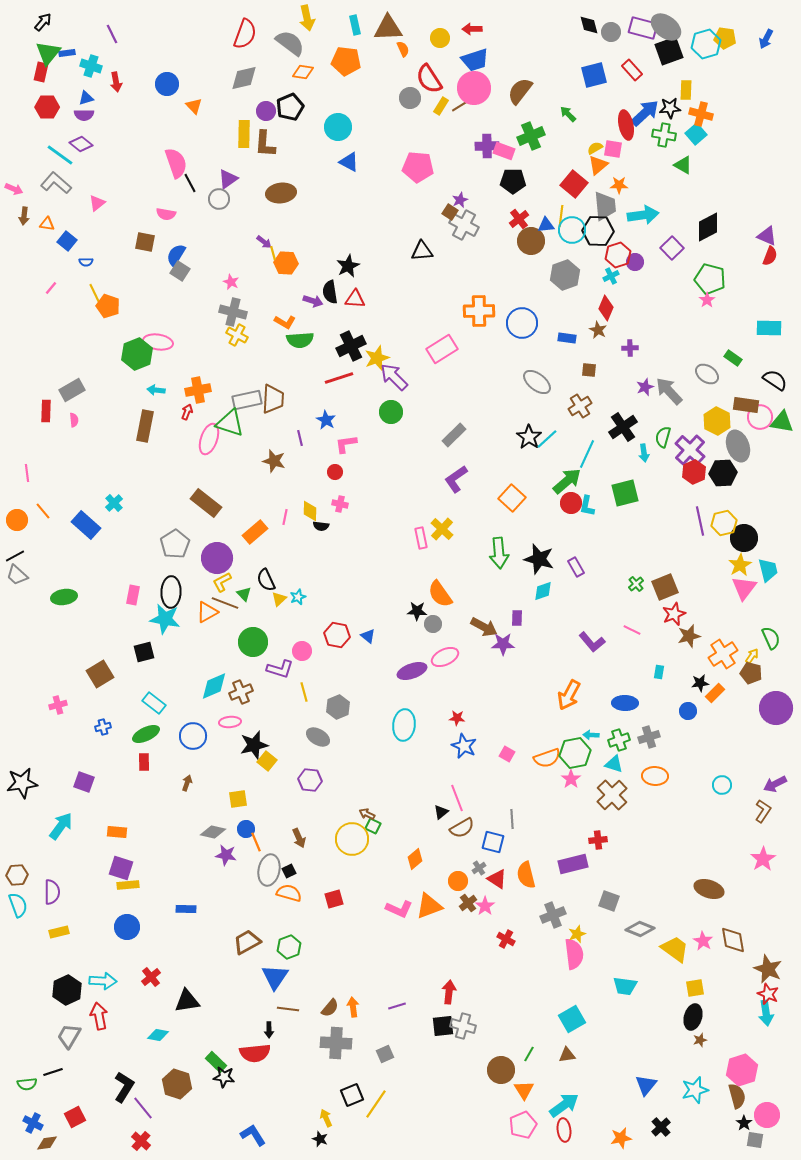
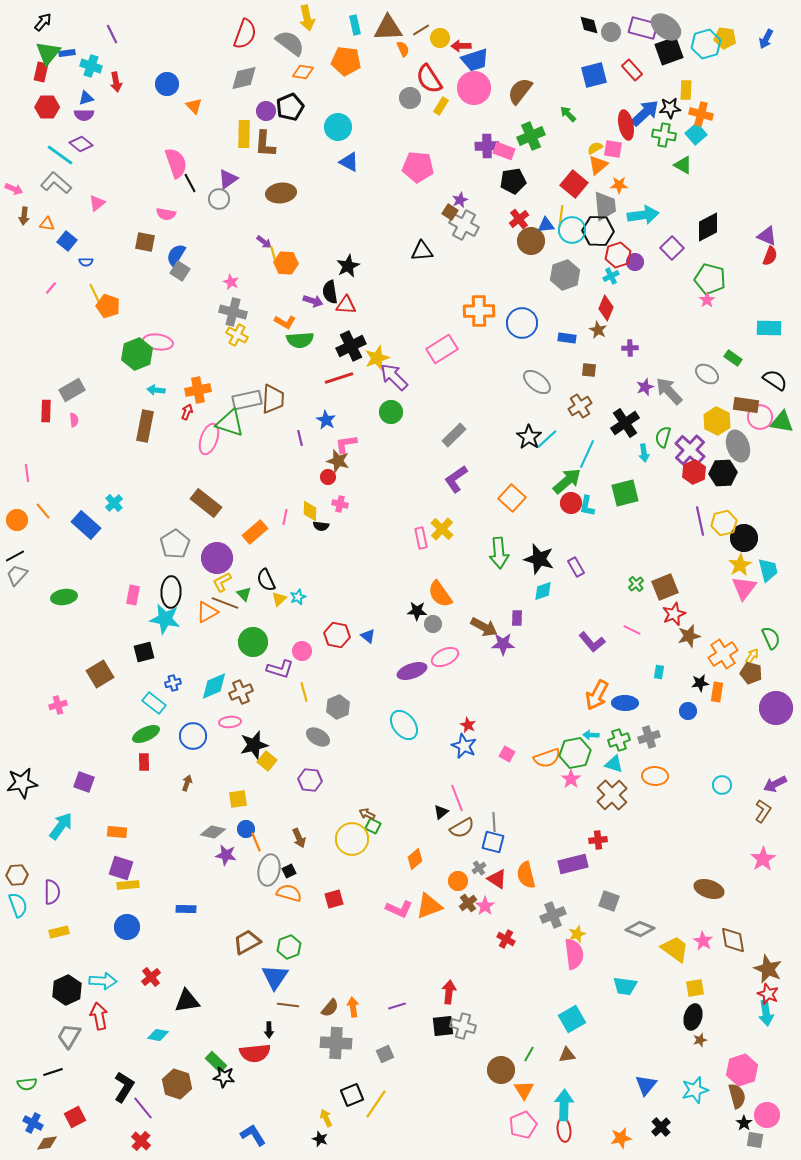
red arrow at (472, 29): moved 11 px left, 17 px down
brown line at (460, 106): moved 39 px left, 76 px up
black pentagon at (513, 181): rotated 10 degrees counterclockwise
red triangle at (355, 299): moved 9 px left, 6 px down
black cross at (623, 427): moved 2 px right, 4 px up
brown star at (274, 461): moved 64 px right
red circle at (335, 472): moved 7 px left, 5 px down
gray trapezoid at (17, 575): rotated 90 degrees clockwise
orange rectangle at (715, 693): moved 2 px right, 1 px up; rotated 36 degrees counterclockwise
orange arrow at (569, 695): moved 28 px right
red star at (457, 718): moved 11 px right, 7 px down; rotated 21 degrees clockwise
cyan ellipse at (404, 725): rotated 44 degrees counterclockwise
blue cross at (103, 727): moved 70 px right, 44 px up
gray line at (512, 819): moved 18 px left, 3 px down
brown line at (288, 1009): moved 4 px up
cyan arrow at (564, 1105): rotated 52 degrees counterclockwise
